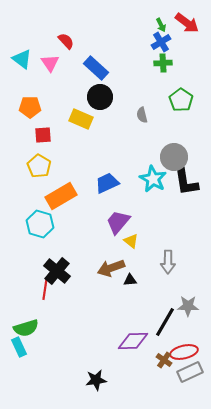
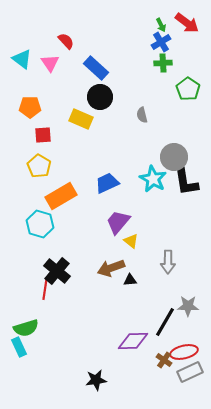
green pentagon: moved 7 px right, 11 px up
